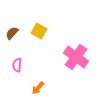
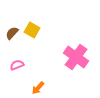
yellow square: moved 7 px left, 1 px up
pink semicircle: rotated 64 degrees clockwise
